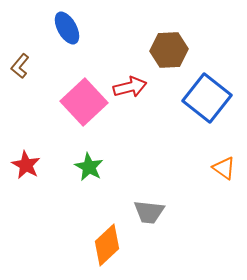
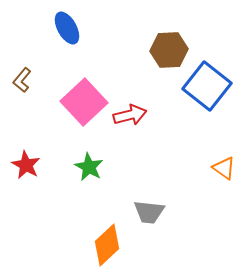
brown L-shape: moved 2 px right, 14 px down
red arrow: moved 28 px down
blue square: moved 12 px up
